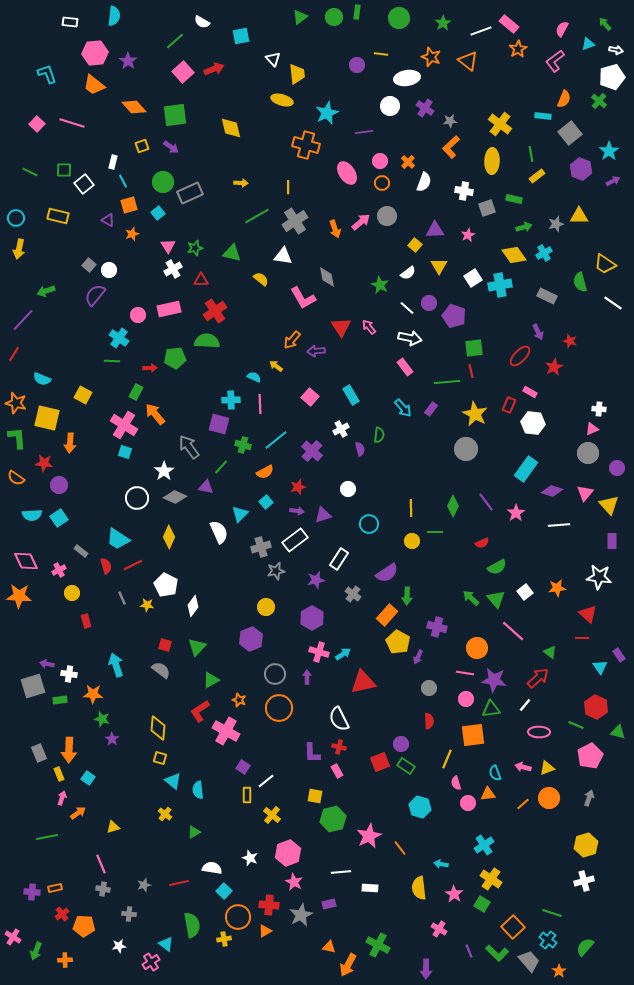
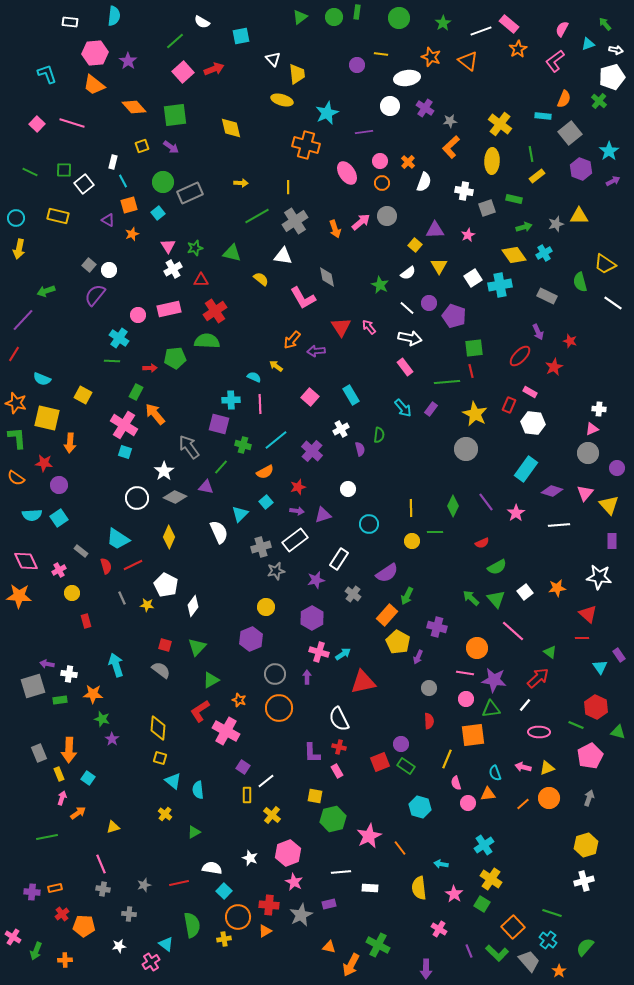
green arrow at (407, 596): rotated 24 degrees clockwise
orange arrow at (348, 965): moved 3 px right
